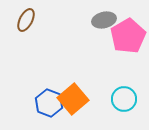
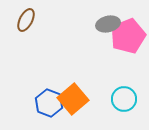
gray ellipse: moved 4 px right, 4 px down
pink pentagon: rotated 8 degrees clockwise
